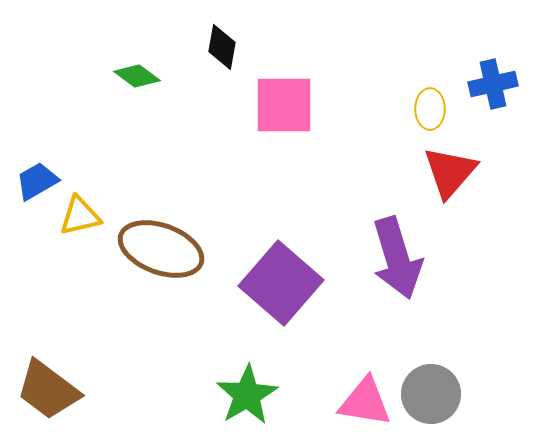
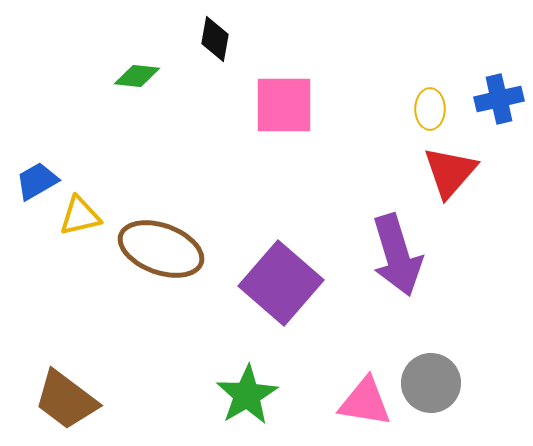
black diamond: moved 7 px left, 8 px up
green diamond: rotated 30 degrees counterclockwise
blue cross: moved 6 px right, 15 px down
purple arrow: moved 3 px up
brown trapezoid: moved 18 px right, 10 px down
gray circle: moved 11 px up
